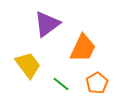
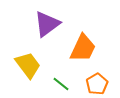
orange pentagon: moved 1 px down
